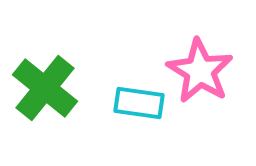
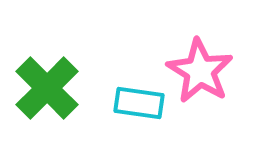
green cross: moved 2 px right; rotated 6 degrees clockwise
